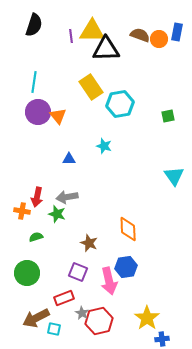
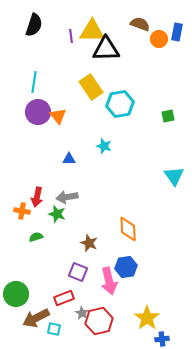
brown semicircle: moved 11 px up
green circle: moved 11 px left, 21 px down
